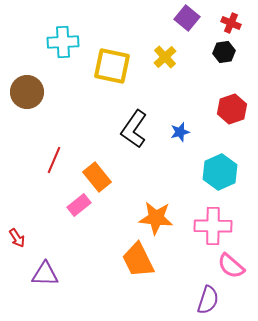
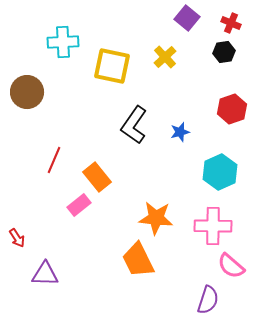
black L-shape: moved 4 px up
